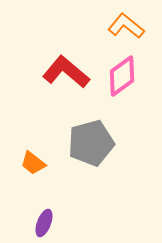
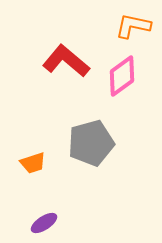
orange L-shape: moved 7 px right; rotated 27 degrees counterclockwise
red L-shape: moved 11 px up
orange trapezoid: rotated 56 degrees counterclockwise
purple ellipse: rotated 36 degrees clockwise
